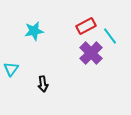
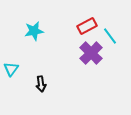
red rectangle: moved 1 px right
black arrow: moved 2 px left
